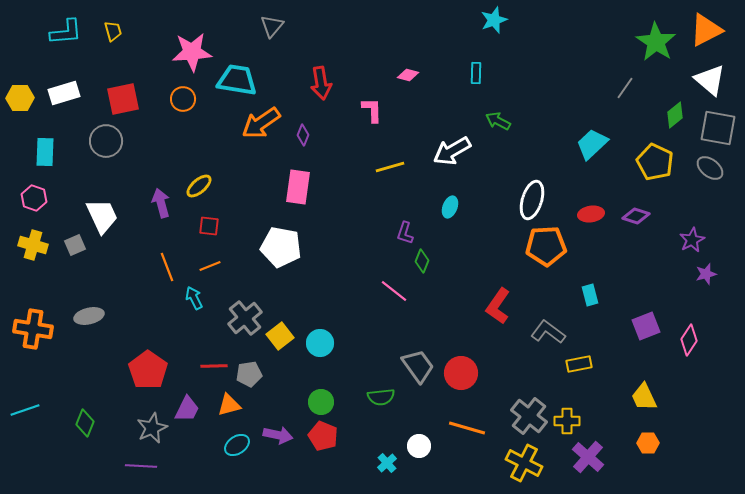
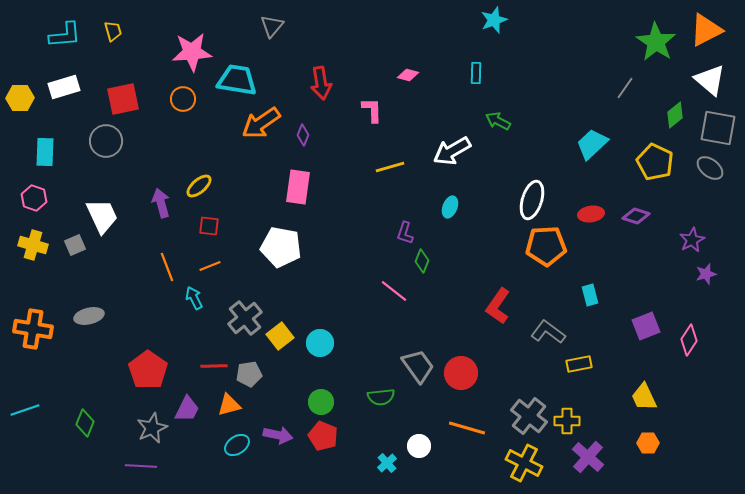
cyan L-shape at (66, 32): moved 1 px left, 3 px down
white rectangle at (64, 93): moved 6 px up
